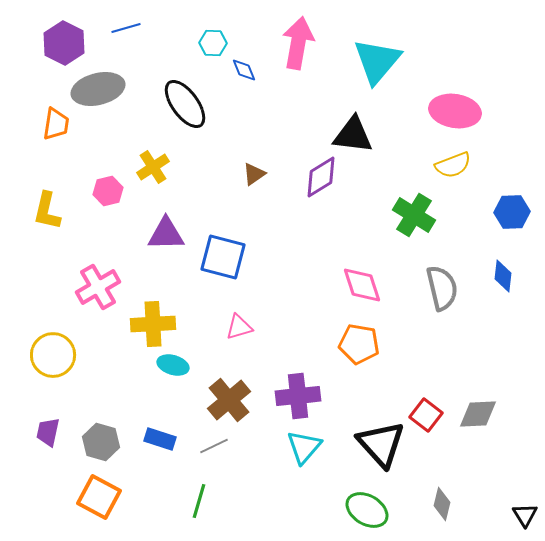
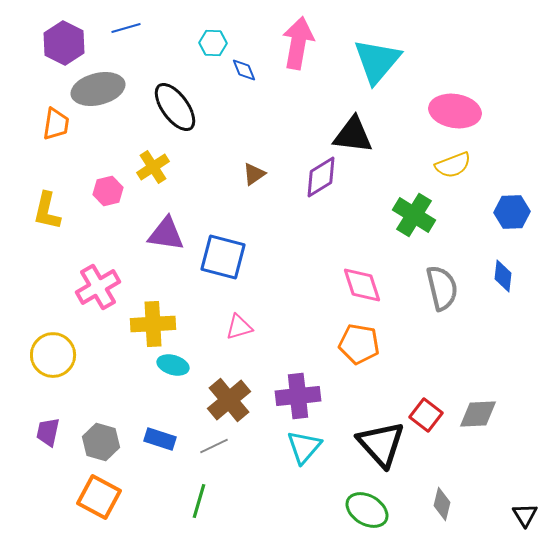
black ellipse at (185, 104): moved 10 px left, 3 px down
purple triangle at (166, 234): rotated 9 degrees clockwise
